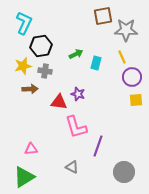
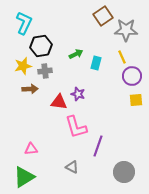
brown square: rotated 24 degrees counterclockwise
gray cross: rotated 16 degrees counterclockwise
purple circle: moved 1 px up
